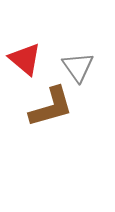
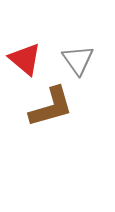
gray triangle: moved 7 px up
